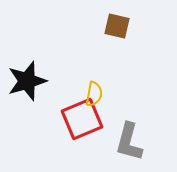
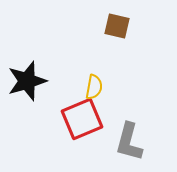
yellow semicircle: moved 7 px up
